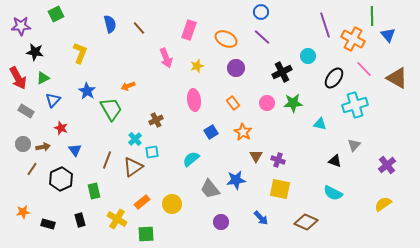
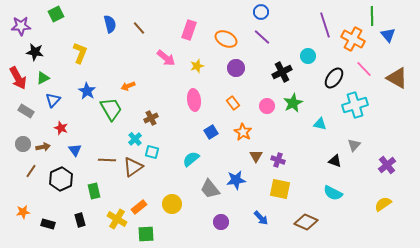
pink arrow at (166, 58): rotated 30 degrees counterclockwise
pink circle at (267, 103): moved 3 px down
green star at (293, 103): rotated 24 degrees counterclockwise
brown cross at (156, 120): moved 5 px left, 2 px up
cyan square at (152, 152): rotated 24 degrees clockwise
brown line at (107, 160): rotated 72 degrees clockwise
brown line at (32, 169): moved 1 px left, 2 px down
orange rectangle at (142, 202): moved 3 px left, 5 px down
